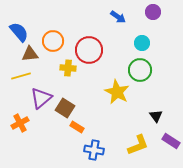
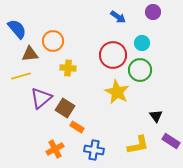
blue semicircle: moved 2 px left, 3 px up
red circle: moved 24 px right, 5 px down
orange cross: moved 35 px right, 26 px down
yellow L-shape: rotated 10 degrees clockwise
